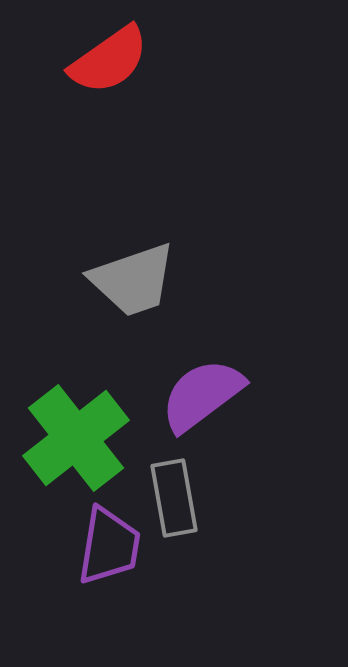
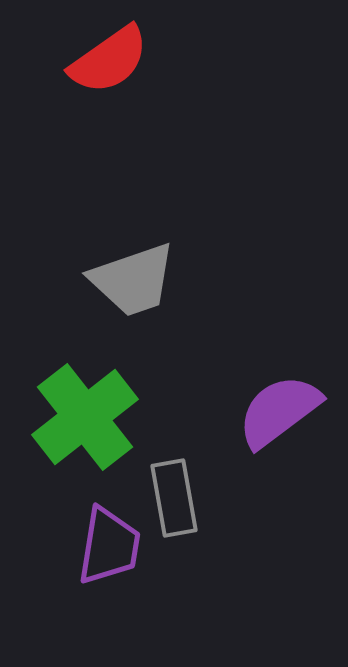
purple semicircle: moved 77 px right, 16 px down
green cross: moved 9 px right, 21 px up
